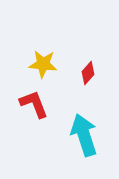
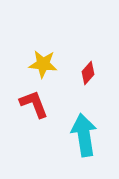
cyan arrow: rotated 9 degrees clockwise
